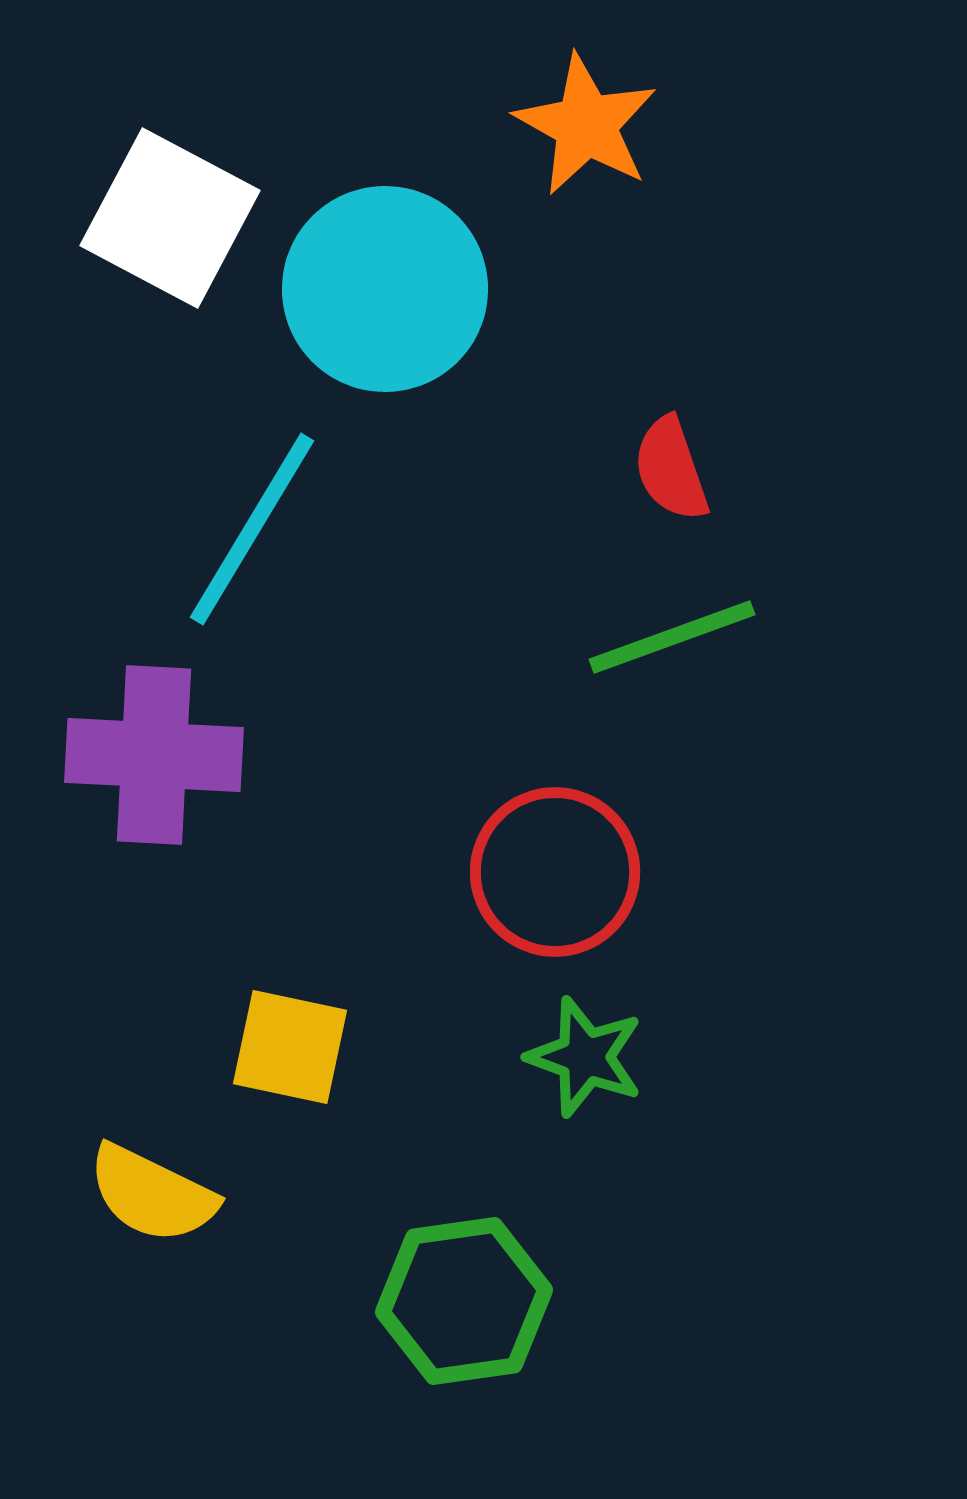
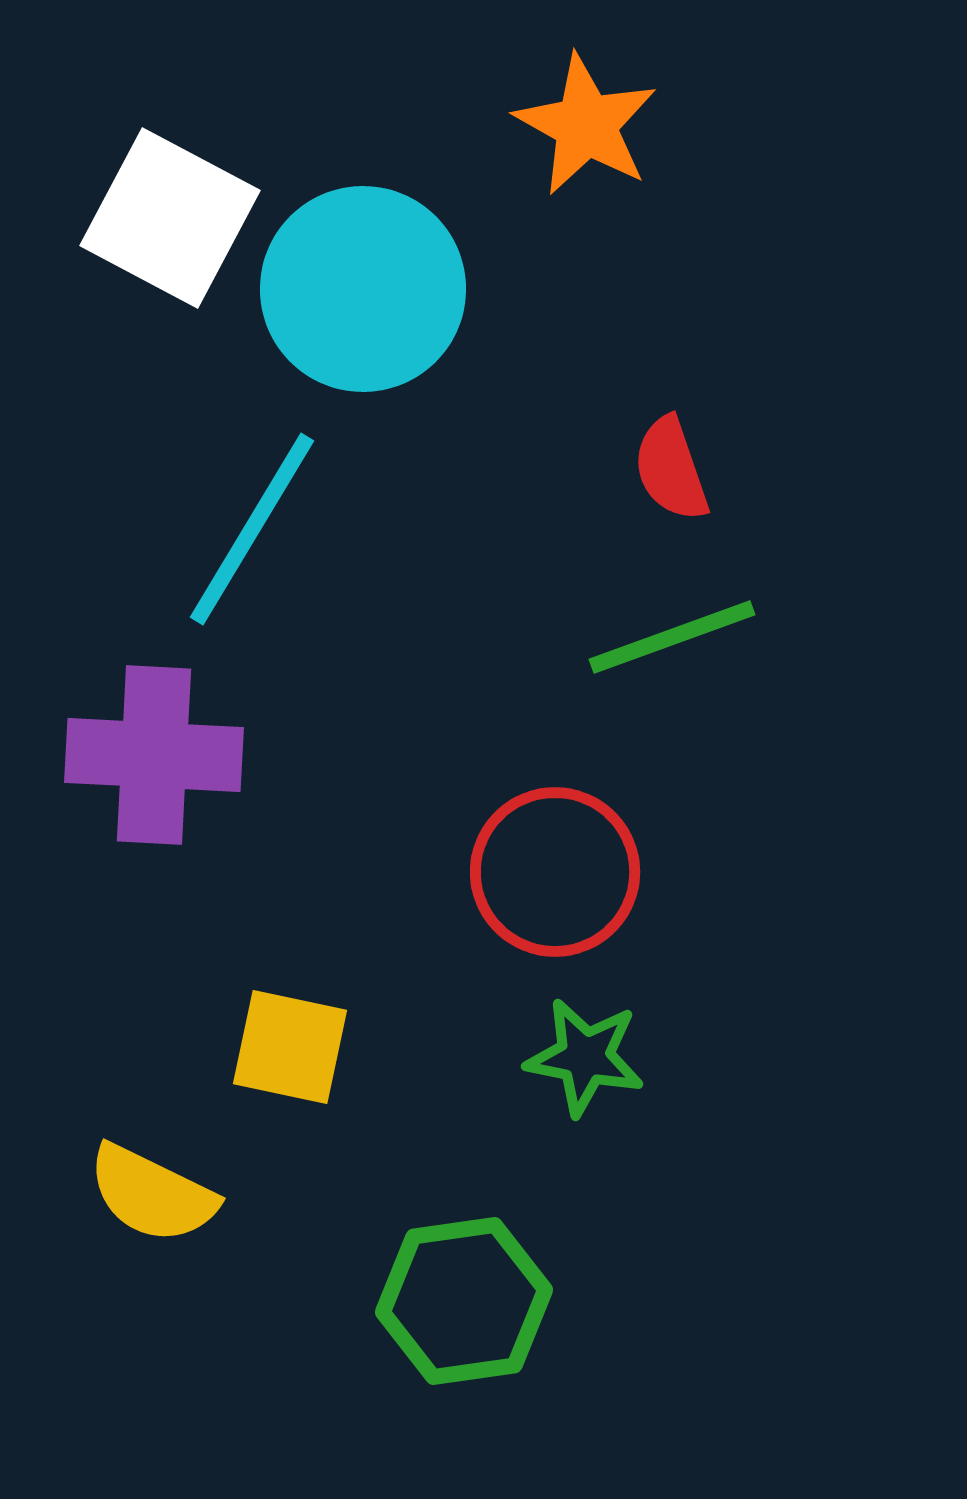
cyan circle: moved 22 px left
green star: rotated 9 degrees counterclockwise
